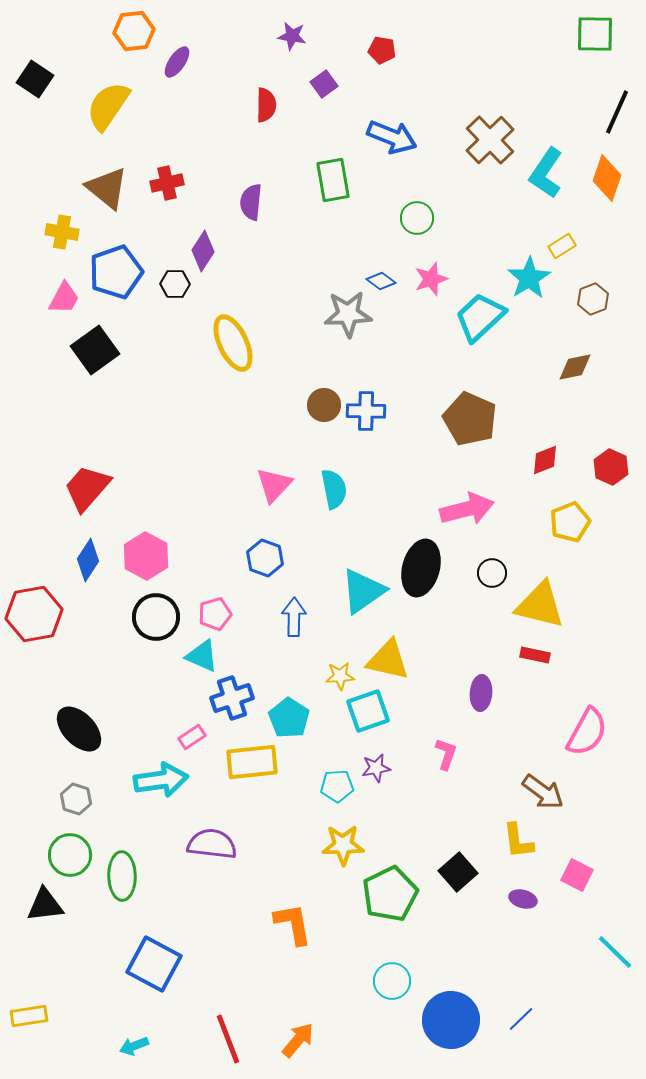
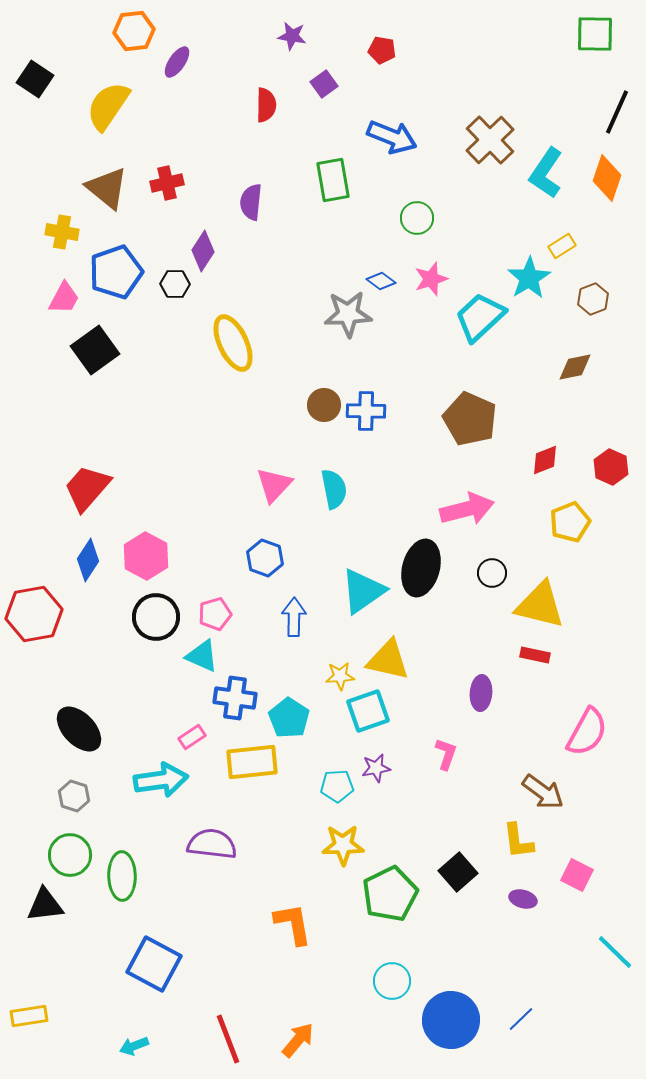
blue cross at (232, 698): moved 3 px right; rotated 27 degrees clockwise
gray hexagon at (76, 799): moved 2 px left, 3 px up
